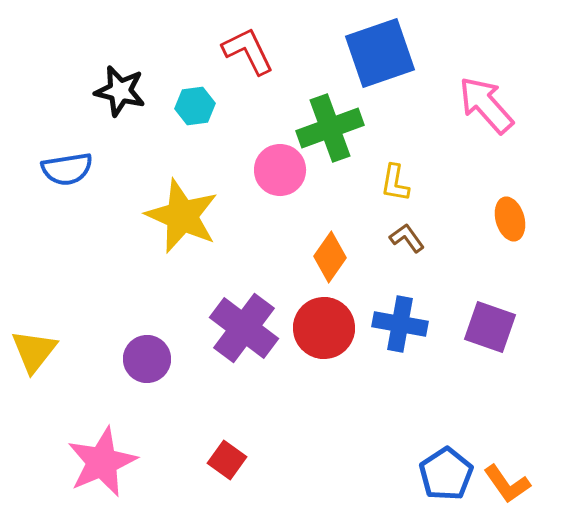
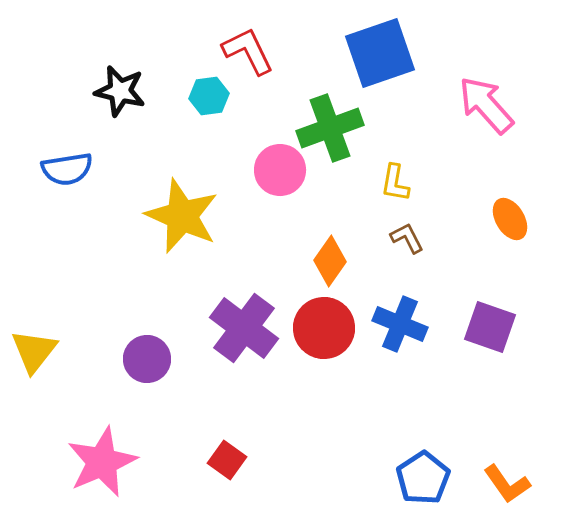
cyan hexagon: moved 14 px right, 10 px up
orange ellipse: rotated 15 degrees counterclockwise
brown L-shape: rotated 9 degrees clockwise
orange diamond: moved 4 px down
blue cross: rotated 12 degrees clockwise
blue pentagon: moved 23 px left, 4 px down
